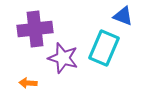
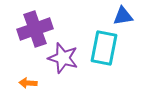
blue triangle: rotated 30 degrees counterclockwise
purple cross: rotated 12 degrees counterclockwise
cyan rectangle: rotated 12 degrees counterclockwise
